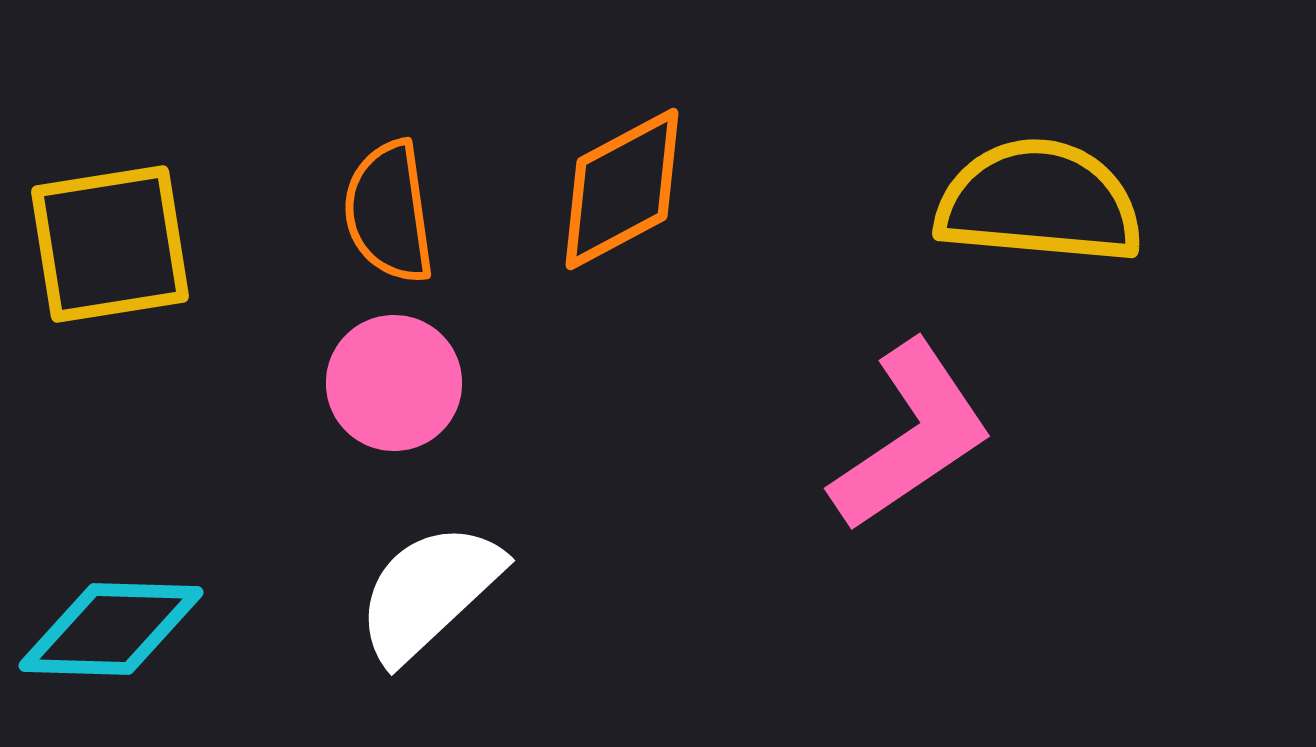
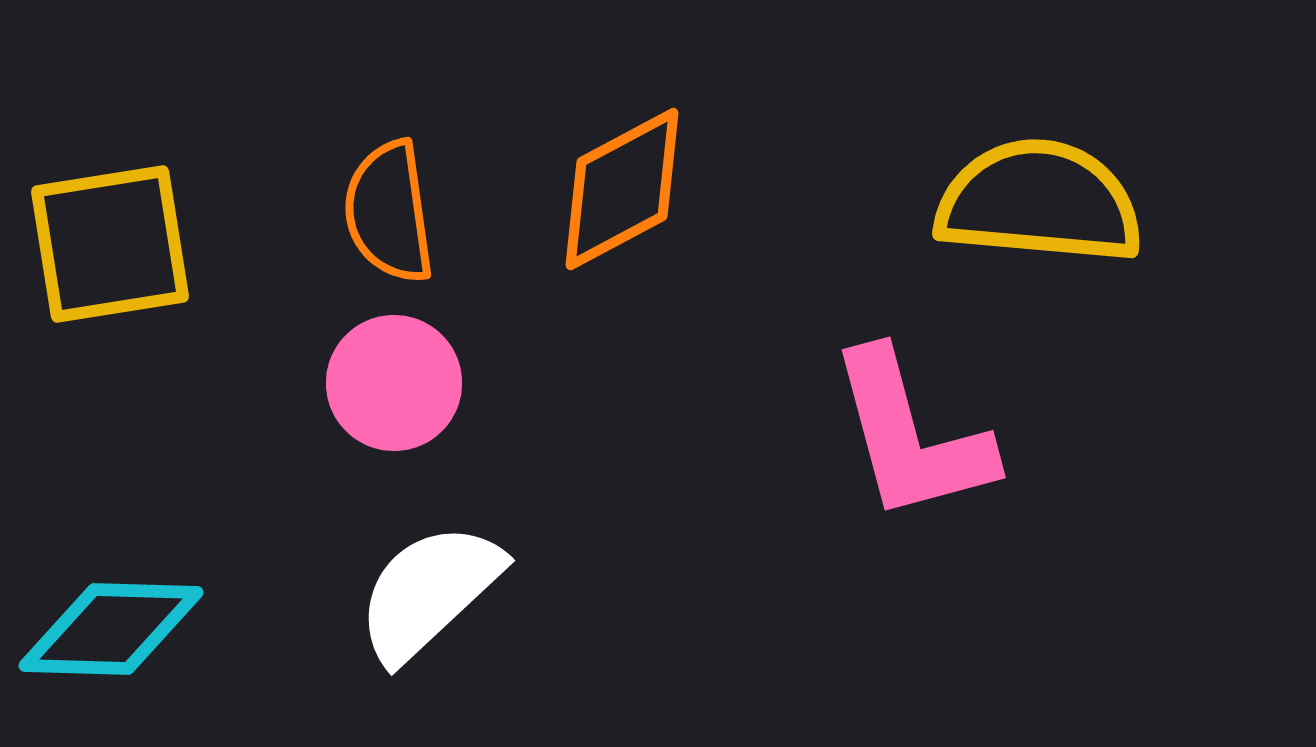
pink L-shape: rotated 109 degrees clockwise
